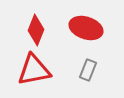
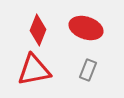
red diamond: moved 2 px right
